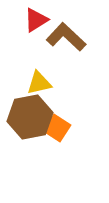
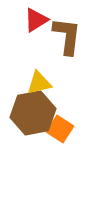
brown L-shape: moved 1 px right, 1 px up; rotated 54 degrees clockwise
brown hexagon: moved 3 px right, 4 px up
orange square: moved 3 px right, 1 px down
